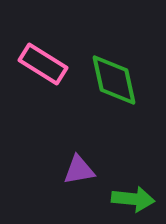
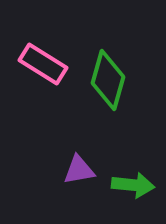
green diamond: moved 6 px left; rotated 28 degrees clockwise
green arrow: moved 14 px up
